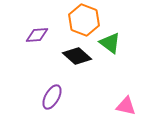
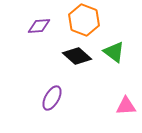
purple diamond: moved 2 px right, 9 px up
green triangle: moved 4 px right, 9 px down
purple ellipse: moved 1 px down
pink triangle: rotated 15 degrees counterclockwise
